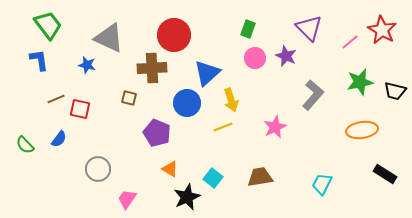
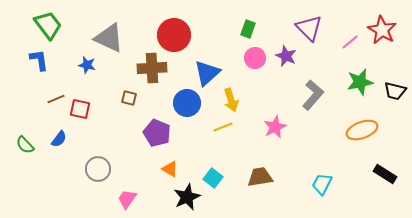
orange ellipse: rotated 12 degrees counterclockwise
